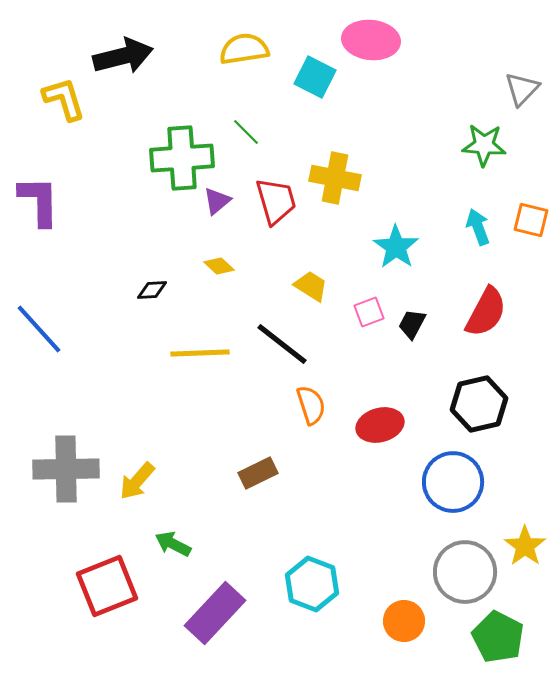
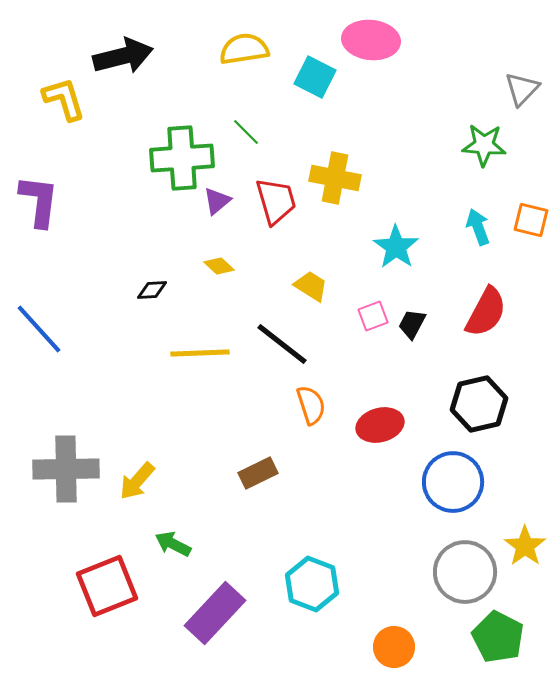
purple L-shape: rotated 8 degrees clockwise
pink square: moved 4 px right, 4 px down
orange circle: moved 10 px left, 26 px down
